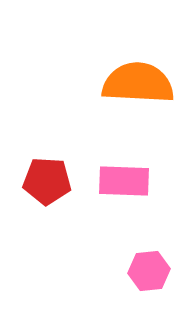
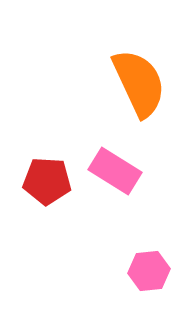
orange semicircle: moved 1 px right; rotated 62 degrees clockwise
pink rectangle: moved 9 px left, 10 px up; rotated 30 degrees clockwise
